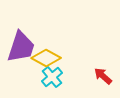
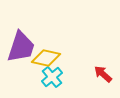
yellow diamond: rotated 16 degrees counterclockwise
red arrow: moved 2 px up
